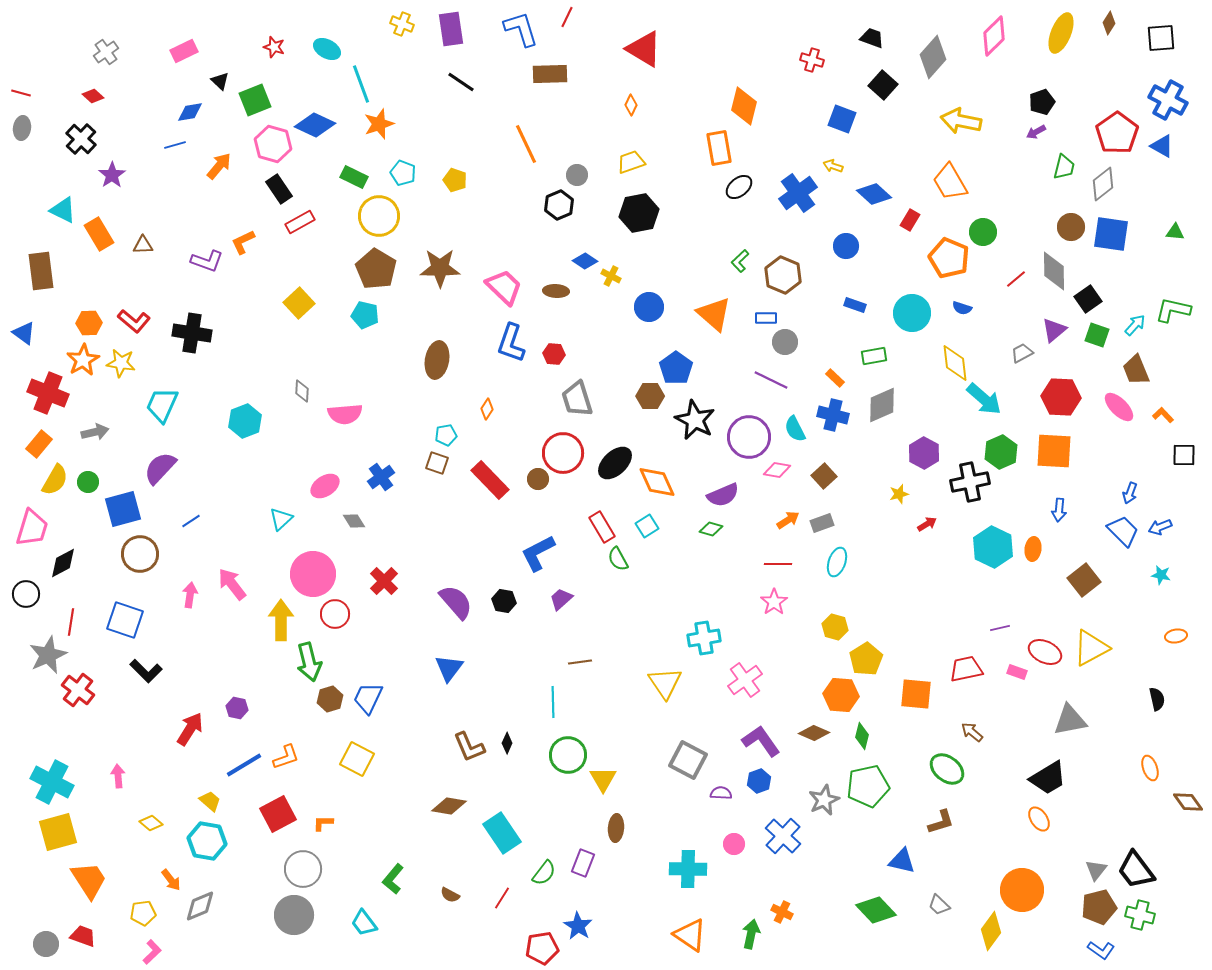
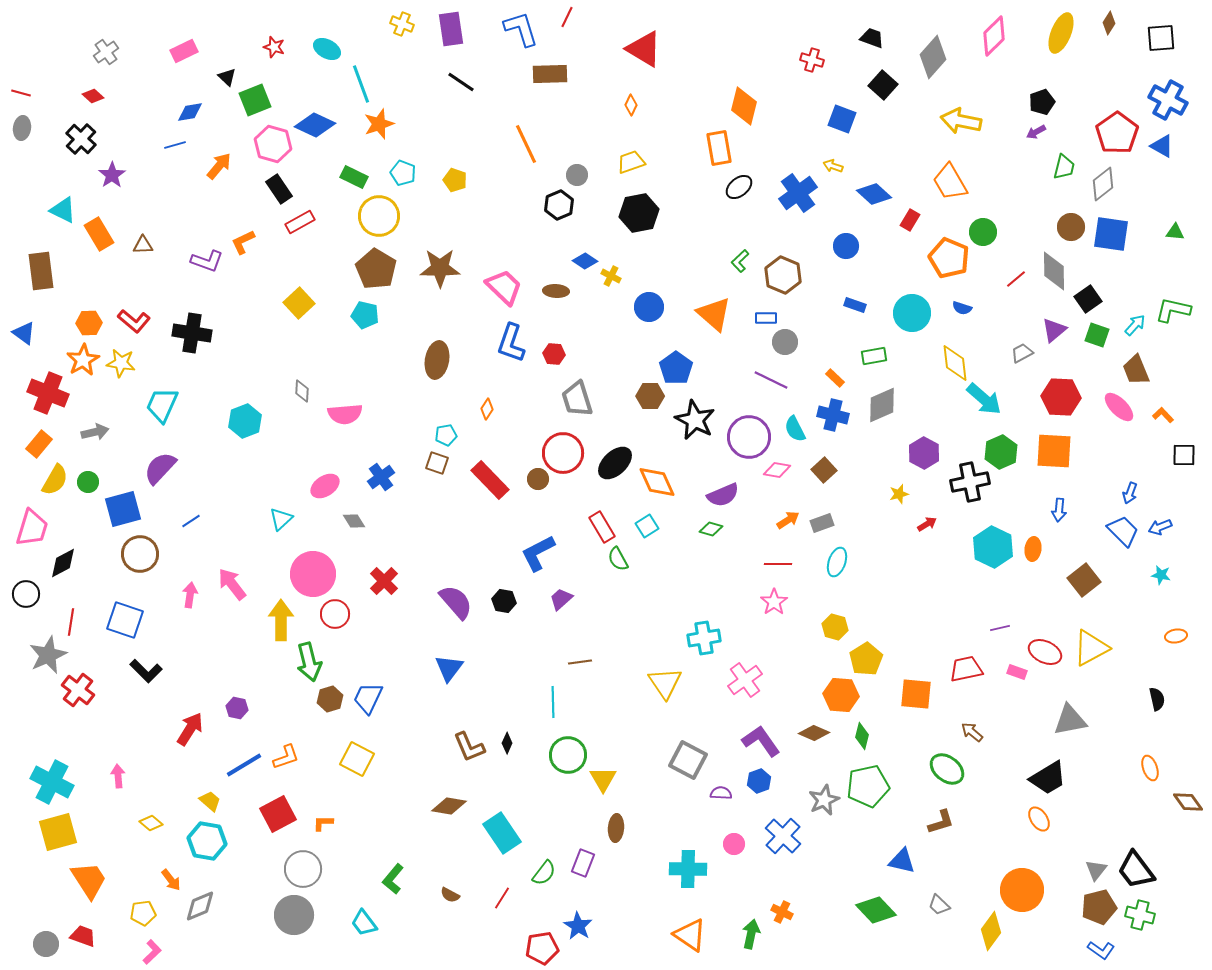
black triangle at (220, 81): moved 7 px right, 4 px up
brown square at (824, 476): moved 6 px up
